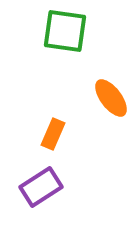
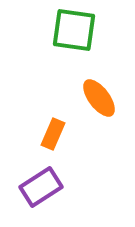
green square: moved 9 px right, 1 px up
orange ellipse: moved 12 px left
